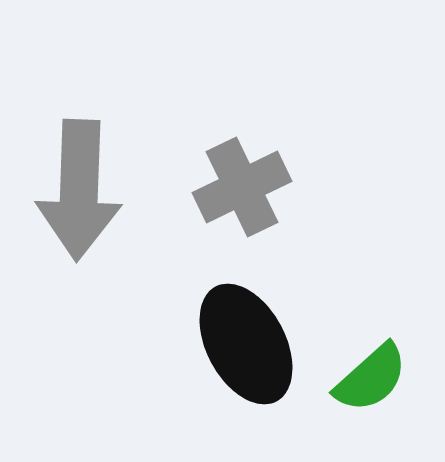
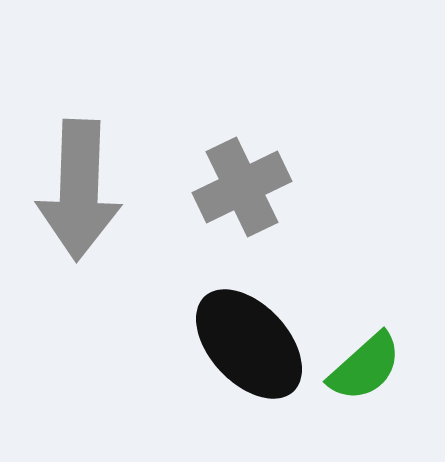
black ellipse: moved 3 px right; rotated 15 degrees counterclockwise
green semicircle: moved 6 px left, 11 px up
